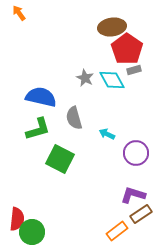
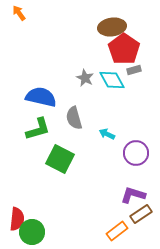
red pentagon: moved 3 px left
